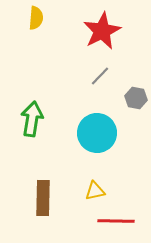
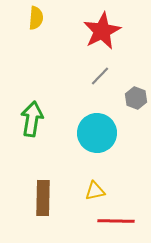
gray hexagon: rotated 10 degrees clockwise
